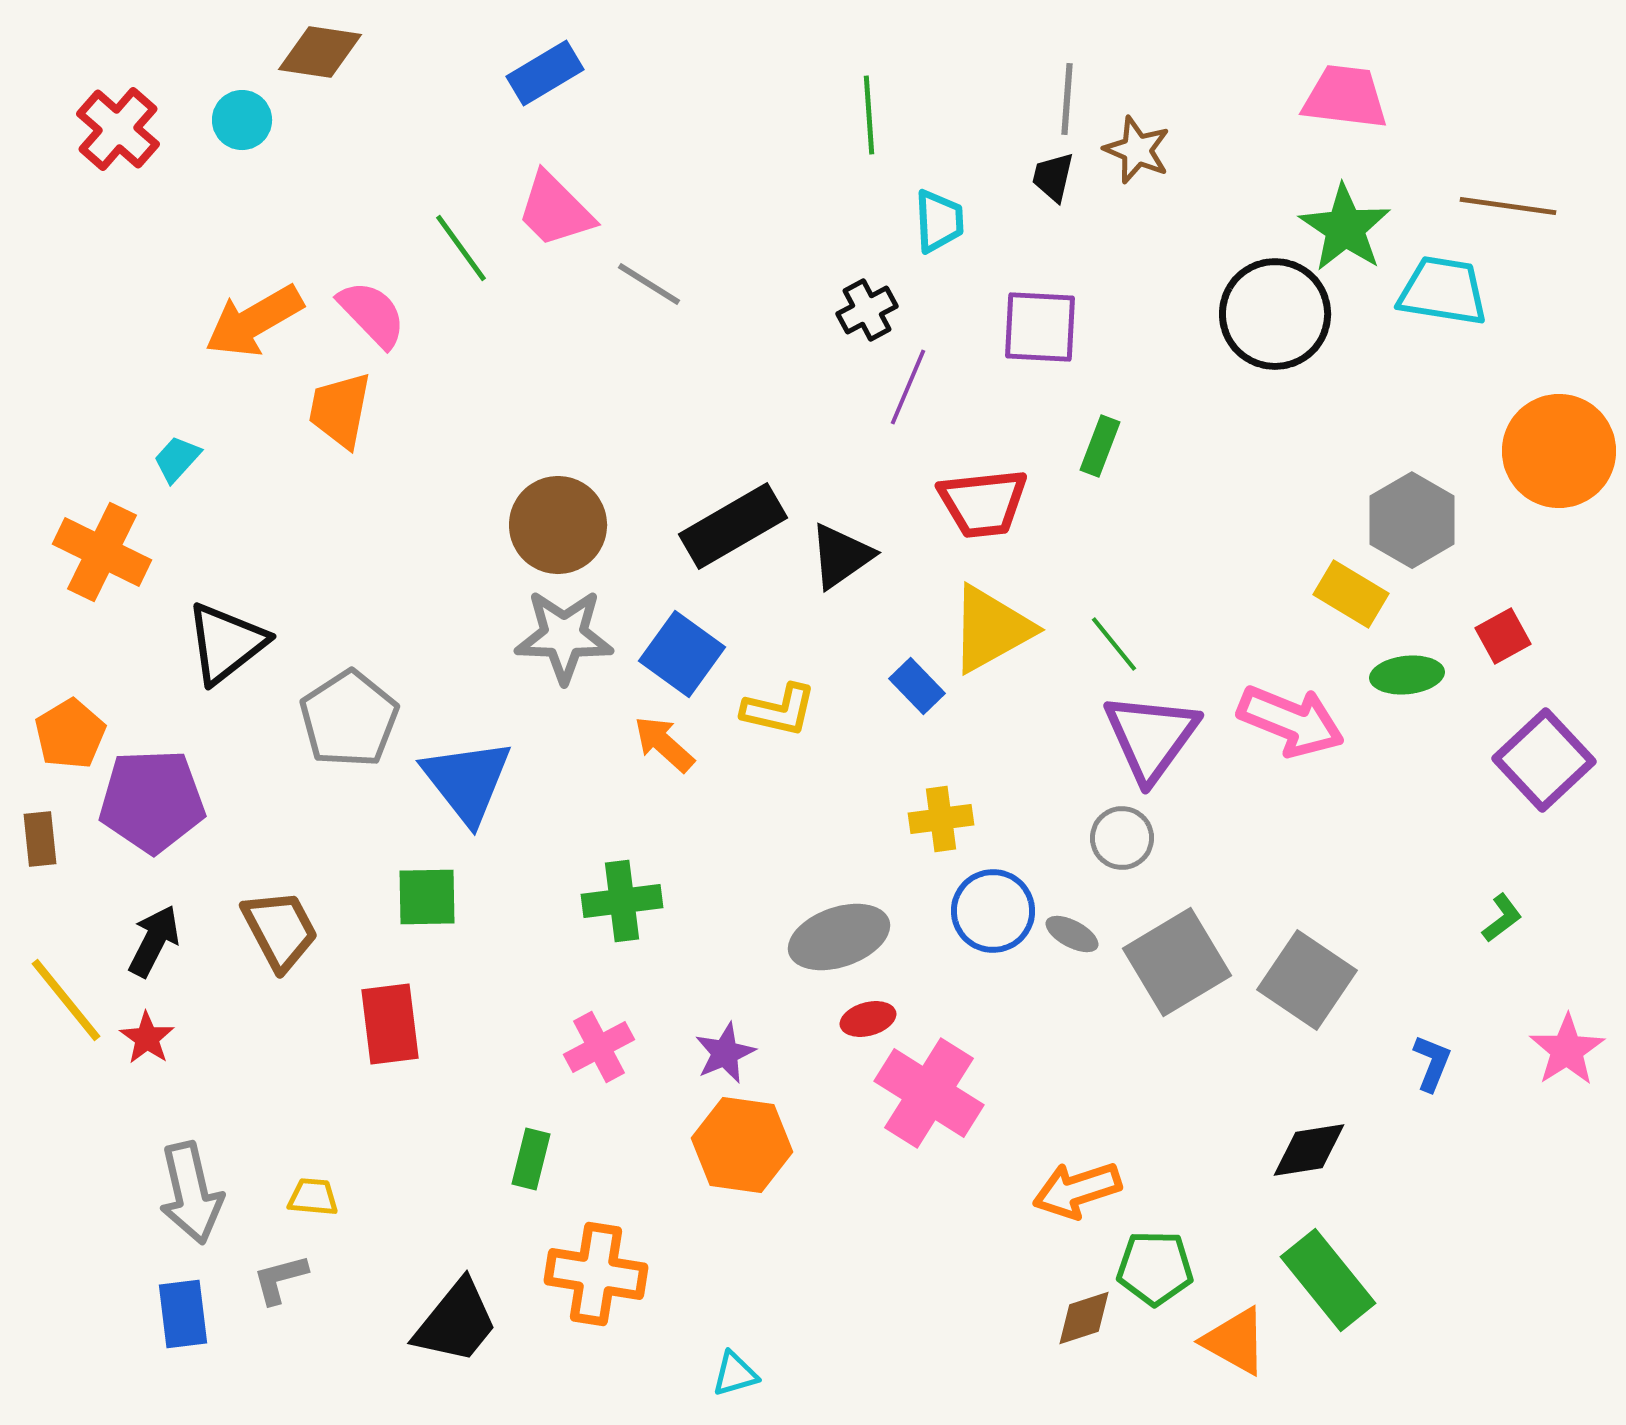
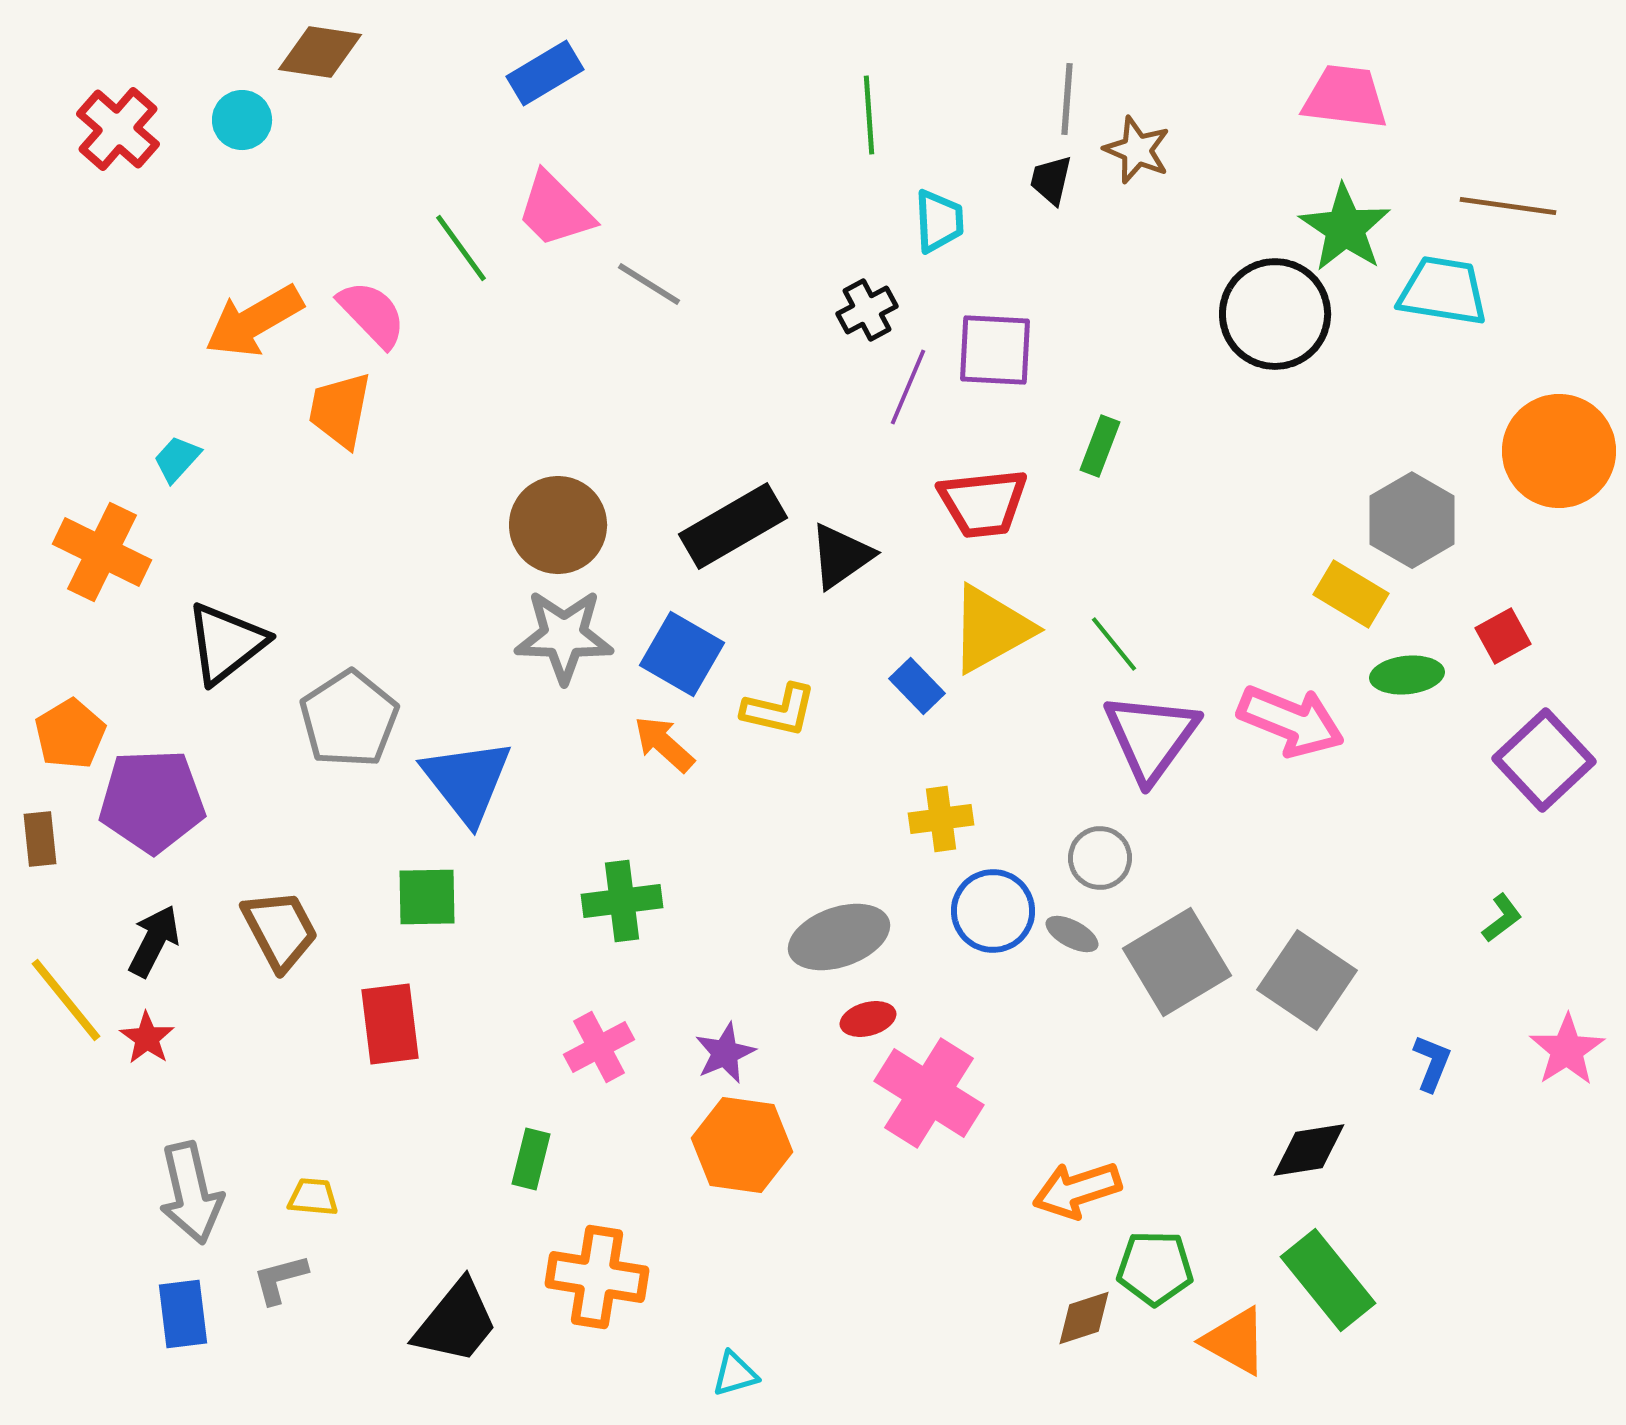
black trapezoid at (1053, 177): moved 2 px left, 3 px down
purple square at (1040, 327): moved 45 px left, 23 px down
blue square at (682, 654): rotated 6 degrees counterclockwise
gray circle at (1122, 838): moved 22 px left, 20 px down
orange cross at (596, 1274): moved 1 px right, 3 px down
